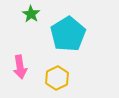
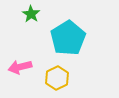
cyan pentagon: moved 4 px down
pink arrow: rotated 85 degrees clockwise
